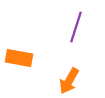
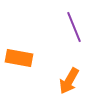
purple line: moved 2 px left; rotated 40 degrees counterclockwise
